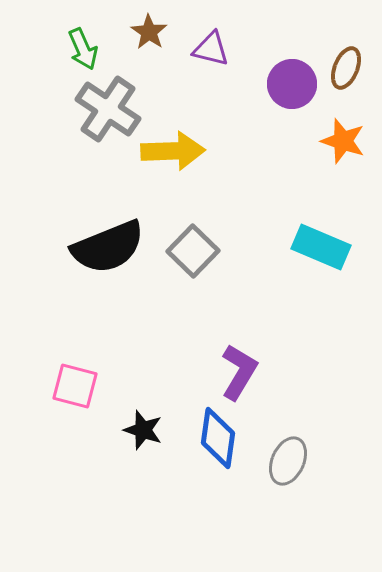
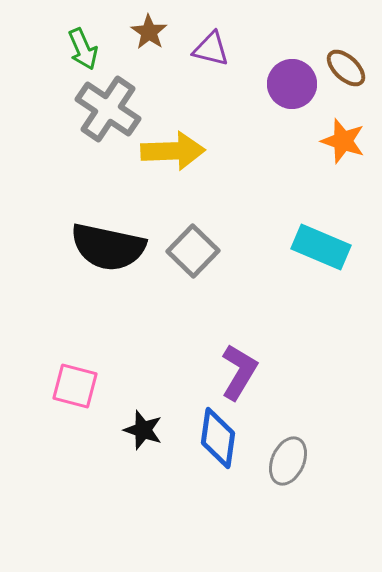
brown ellipse: rotated 69 degrees counterclockwise
black semicircle: rotated 34 degrees clockwise
